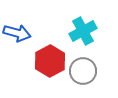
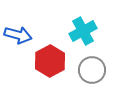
blue arrow: moved 1 px right, 2 px down
gray circle: moved 9 px right, 1 px up
